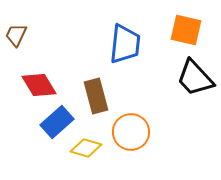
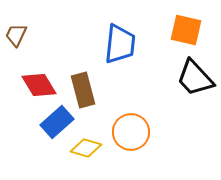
blue trapezoid: moved 5 px left
brown rectangle: moved 13 px left, 6 px up
